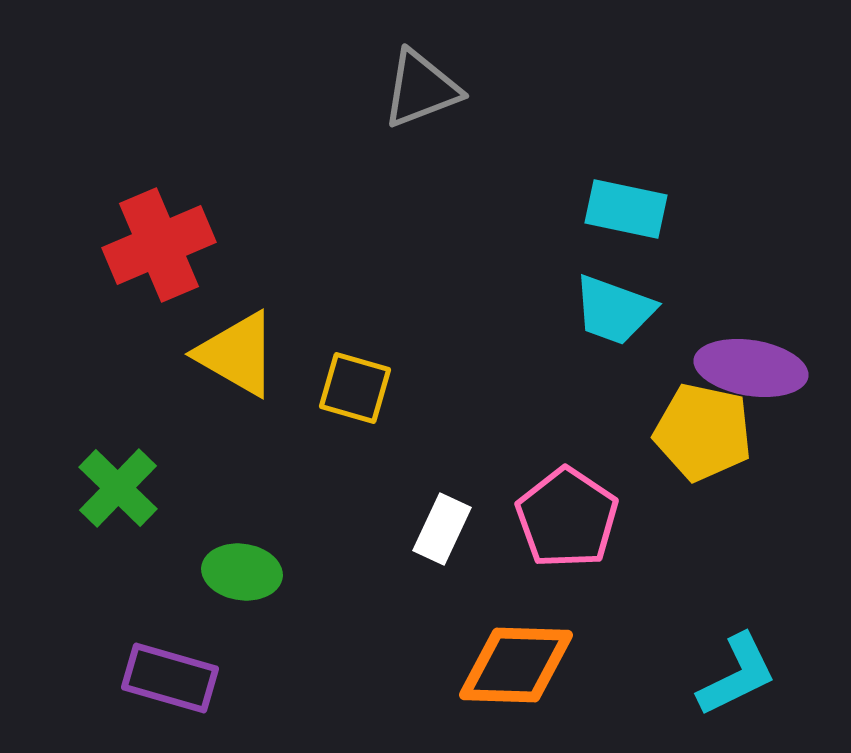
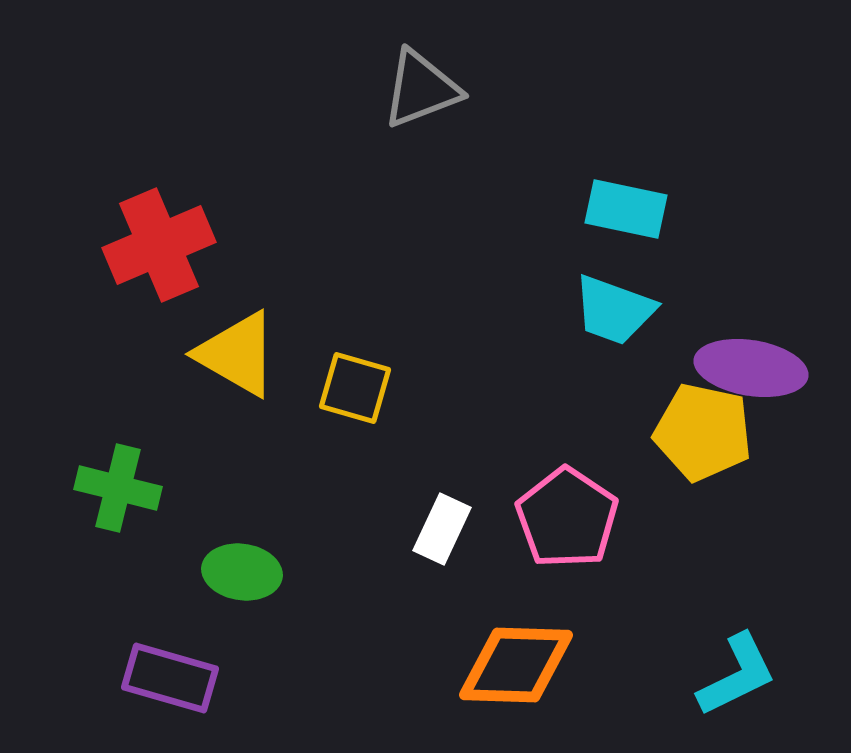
green cross: rotated 30 degrees counterclockwise
